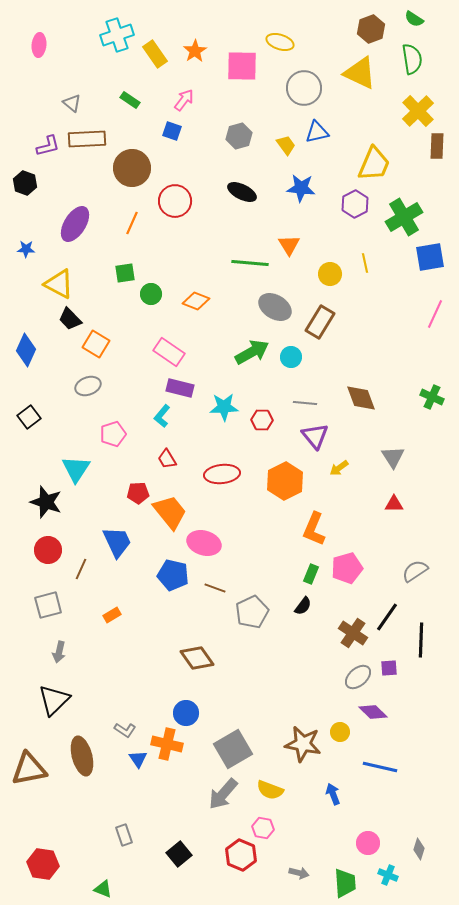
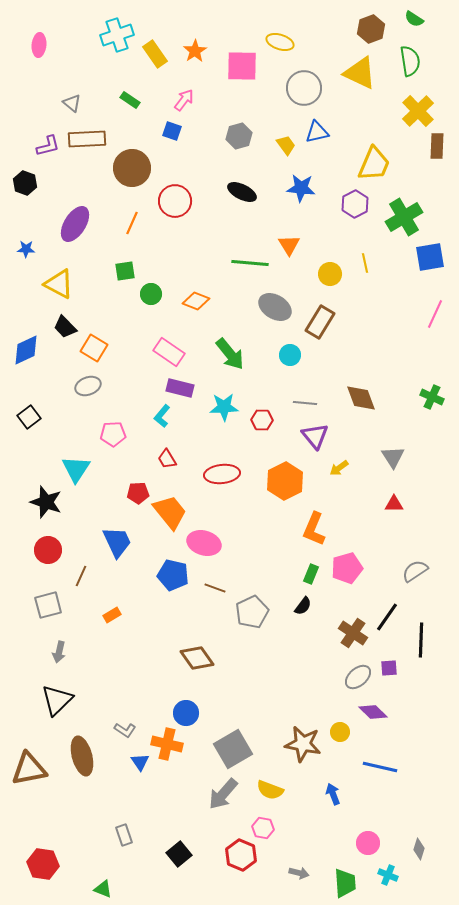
green semicircle at (412, 59): moved 2 px left, 2 px down
green square at (125, 273): moved 2 px up
black trapezoid at (70, 319): moved 5 px left, 8 px down
orange square at (96, 344): moved 2 px left, 4 px down
blue diamond at (26, 350): rotated 40 degrees clockwise
green arrow at (252, 352): moved 22 px left, 2 px down; rotated 80 degrees clockwise
cyan circle at (291, 357): moved 1 px left, 2 px up
pink pentagon at (113, 434): rotated 15 degrees clockwise
brown line at (81, 569): moved 7 px down
black triangle at (54, 700): moved 3 px right
blue triangle at (138, 759): moved 2 px right, 3 px down
